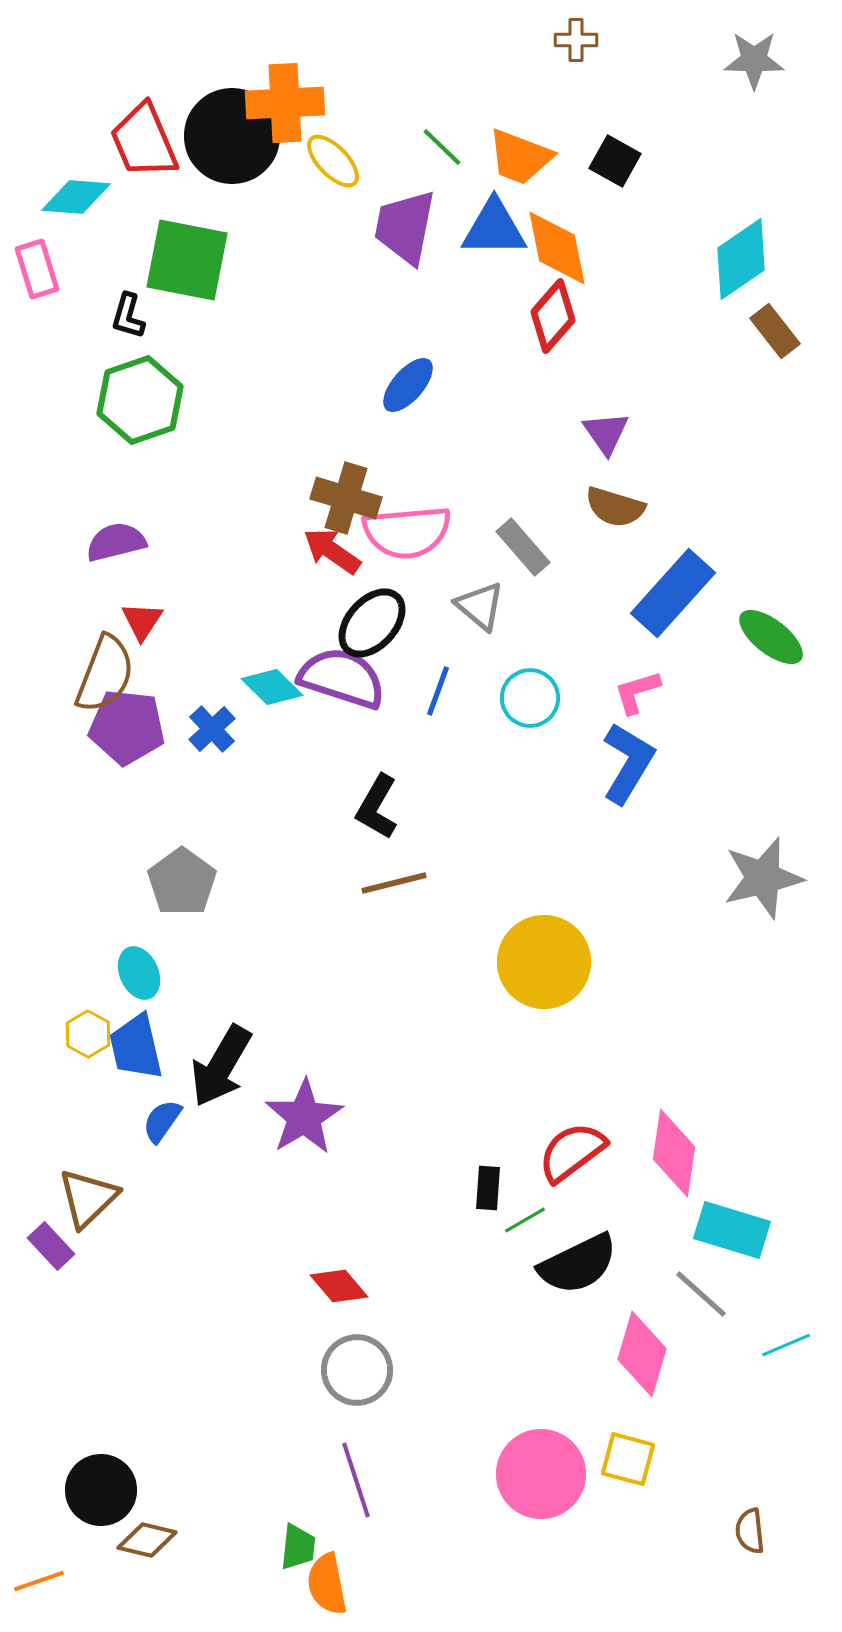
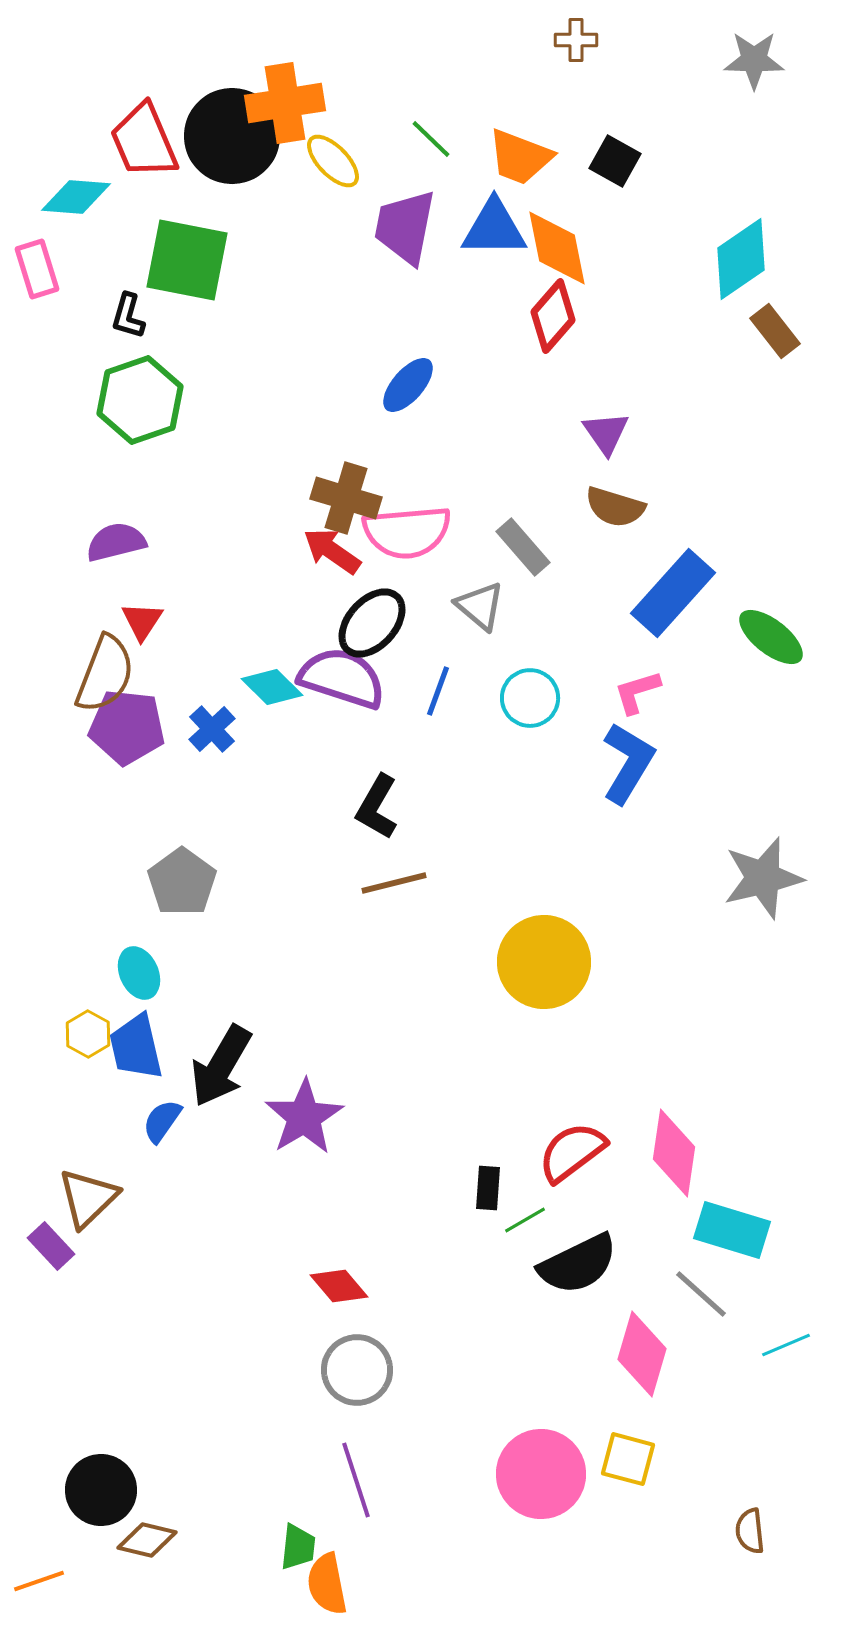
orange cross at (285, 103): rotated 6 degrees counterclockwise
green line at (442, 147): moved 11 px left, 8 px up
